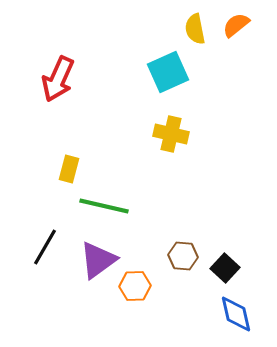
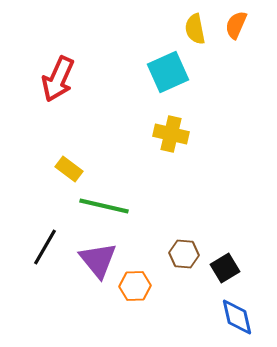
orange semicircle: rotated 28 degrees counterclockwise
yellow rectangle: rotated 68 degrees counterclockwise
brown hexagon: moved 1 px right, 2 px up
purple triangle: rotated 33 degrees counterclockwise
black square: rotated 16 degrees clockwise
blue diamond: moved 1 px right, 3 px down
